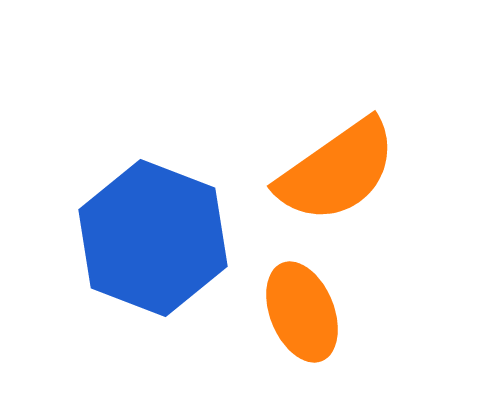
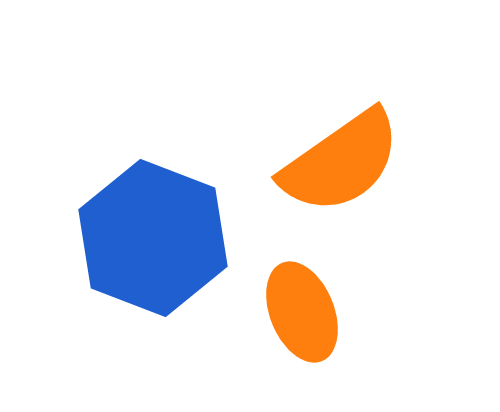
orange semicircle: moved 4 px right, 9 px up
